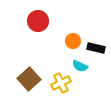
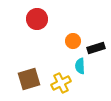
red circle: moved 1 px left, 2 px up
black rectangle: rotated 30 degrees counterclockwise
cyan semicircle: rotated 63 degrees clockwise
brown square: rotated 25 degrees clockwise
